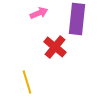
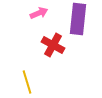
purple rectangle: moved 1 px right
red cross: moved 2 px left, 2 px up; rotated 10 degrees counterclockwise
